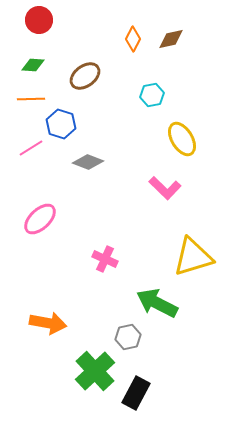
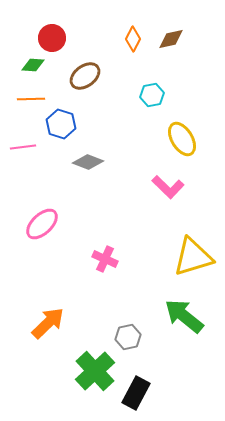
red circle: moved 13 px right, 18 px down
pink line: moved 8 px left, 1 px up; rotated 25 degrees clockwise
pink L-shape: moved 3 px right, 1 px up
pink ellipse: moved 2 px right, 5 px down
green arrow: moved 27 px right, 13 px down; rotated 12 degrees clockwise
orange arrow: rotated 54 degrees counterclockwise
